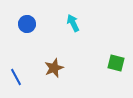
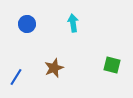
cyan arrow: rotated 18 degrees clockwise
green square: moved 4 px left, 2 px down
blue line: rotated 60 degrees clockwise
